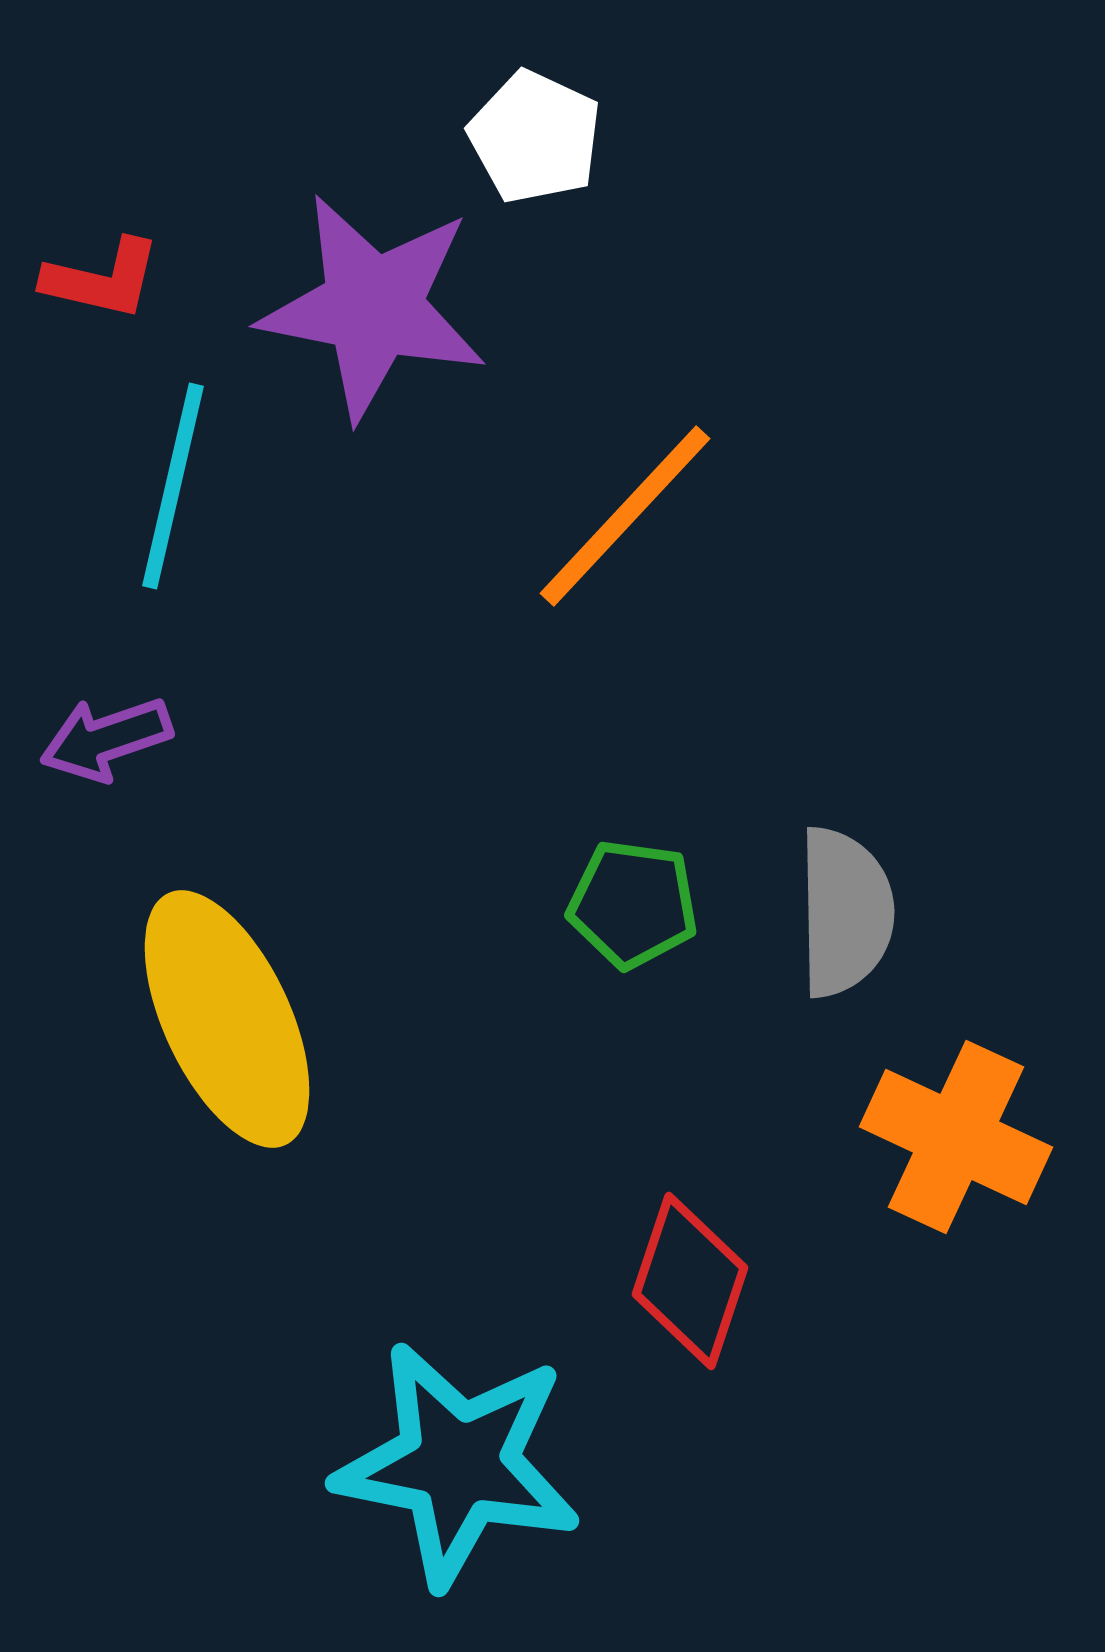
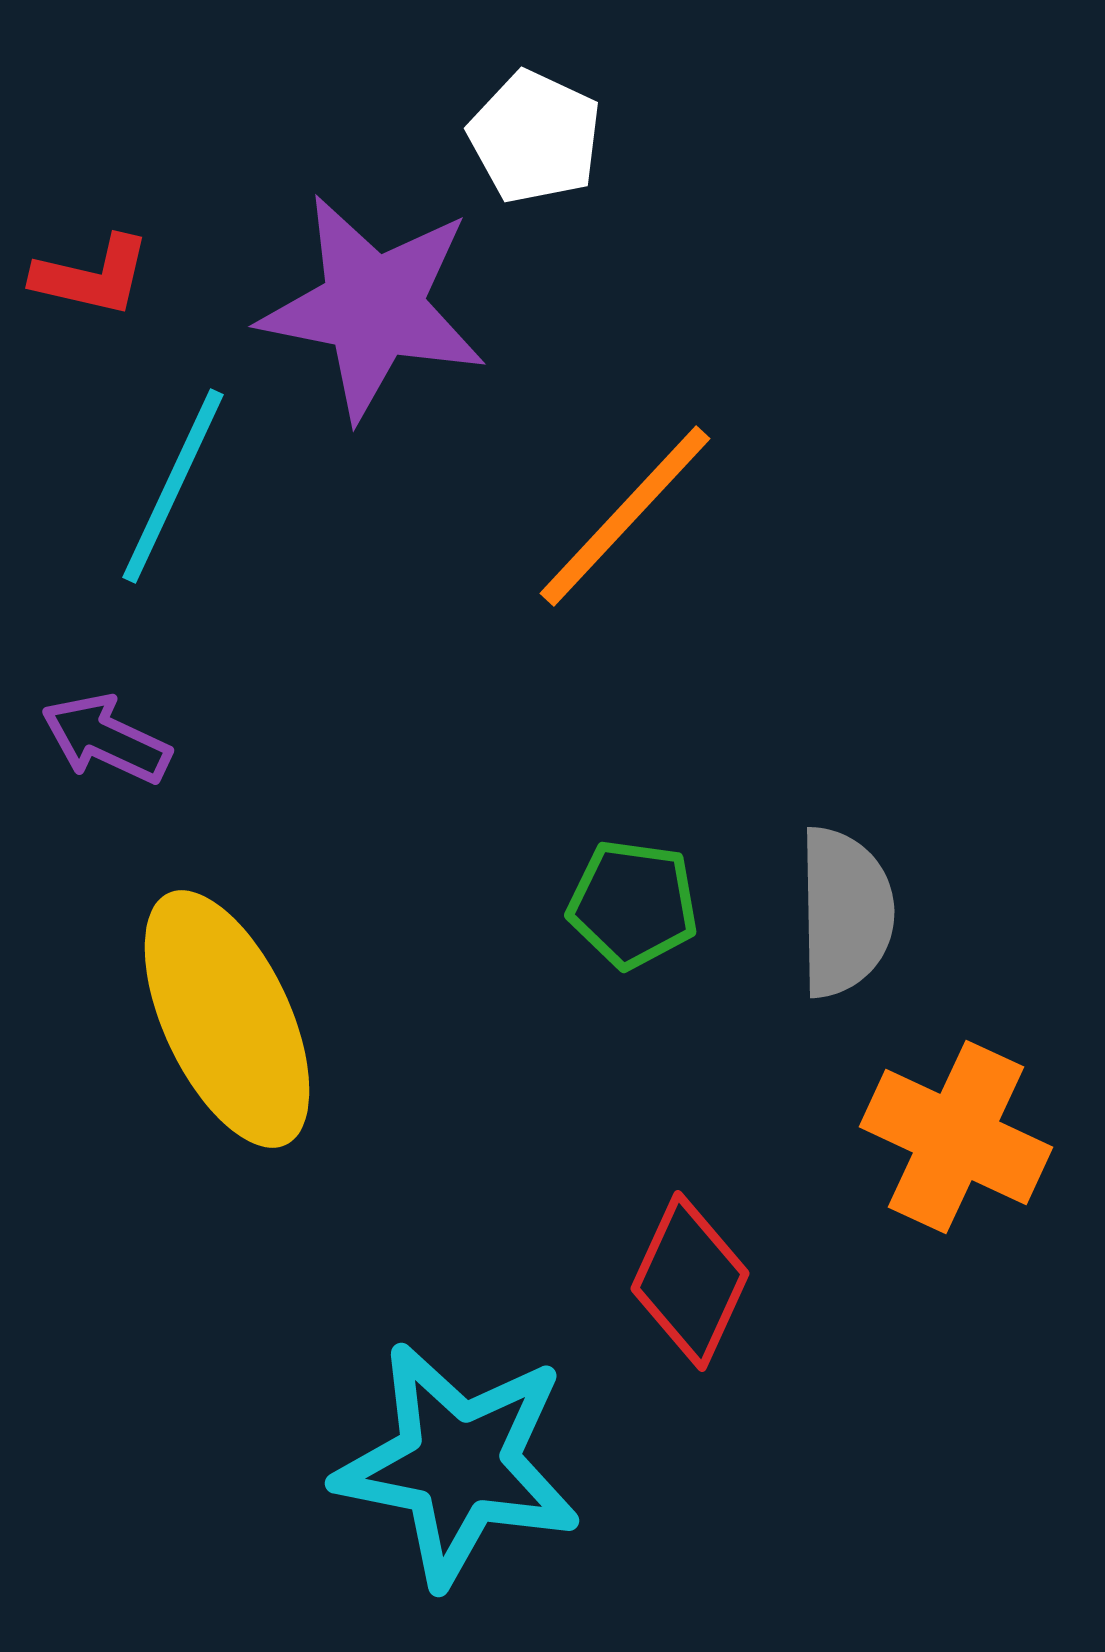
red L-shape: moved 10 px left, 3 px up
cyan line: rotated 12 degrees clockwise
purple arrow: rotated 44 degrees clockwise
red diamond: rotated 6 degrees clockwise
